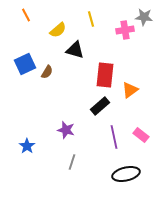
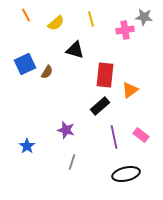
yellow semicircle: moved 2 px left, 7 px up
